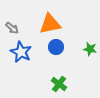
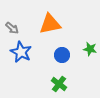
blue circle: moved 6 px right, 8 px down
